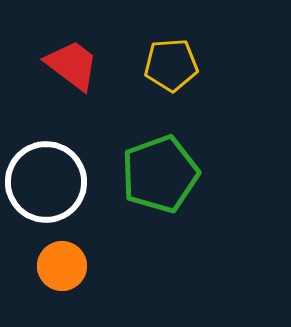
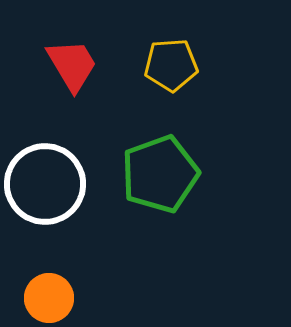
red trapezoid: rotated 22 degrees clockwise
white circle: moved 1 px left, 2 px down
orange circle: moved 13 px left, 32 px down
